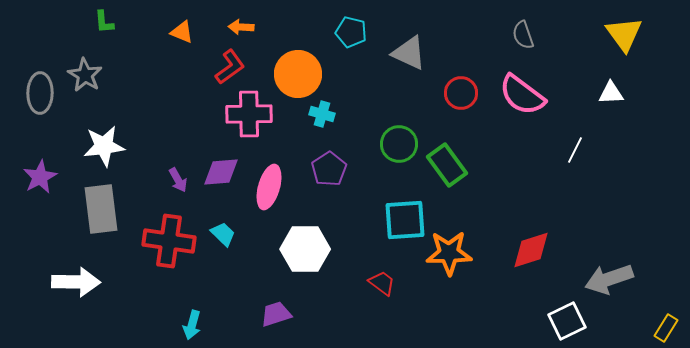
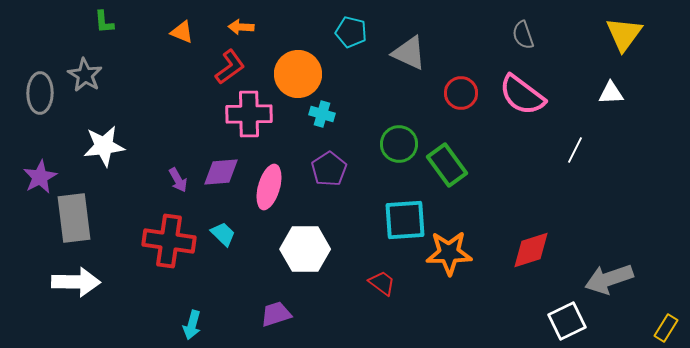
yellow triangle: rotated 12 degrees clockwise
gray rectangle: moved 27 px left, 9 px down
